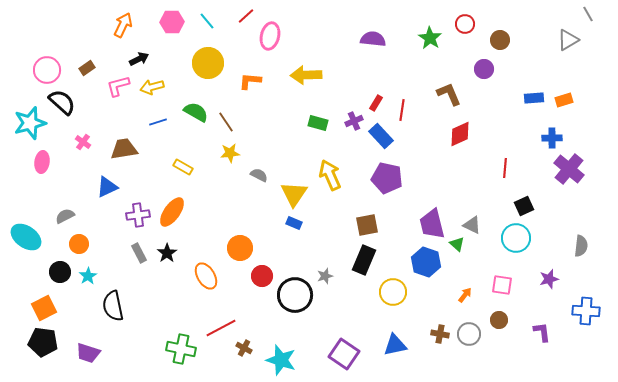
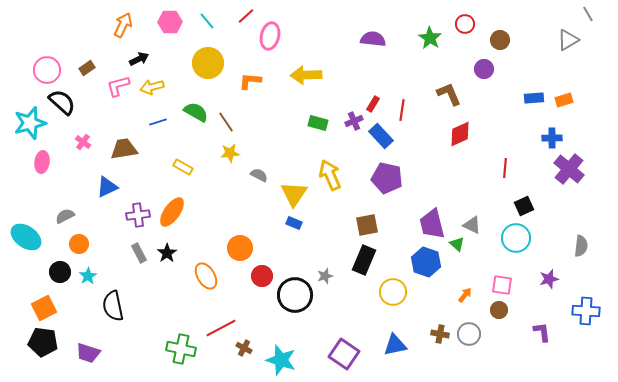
pink hexagon at (172, 22): moved 2 px left
red rectangle at (376, 103): moved 3 px left, 1 px down
brown circle at (499, 320): moved 10 px up
